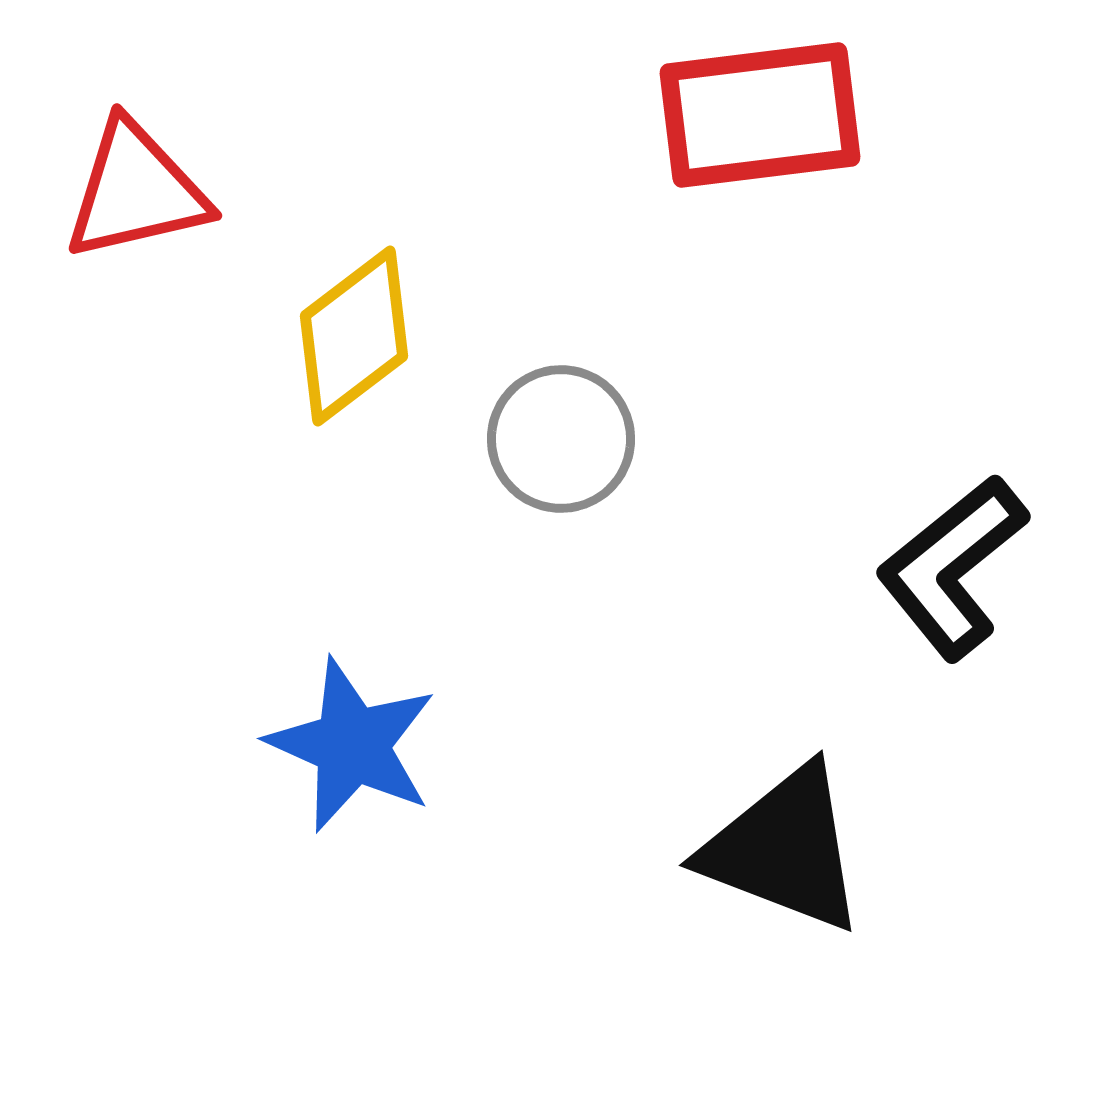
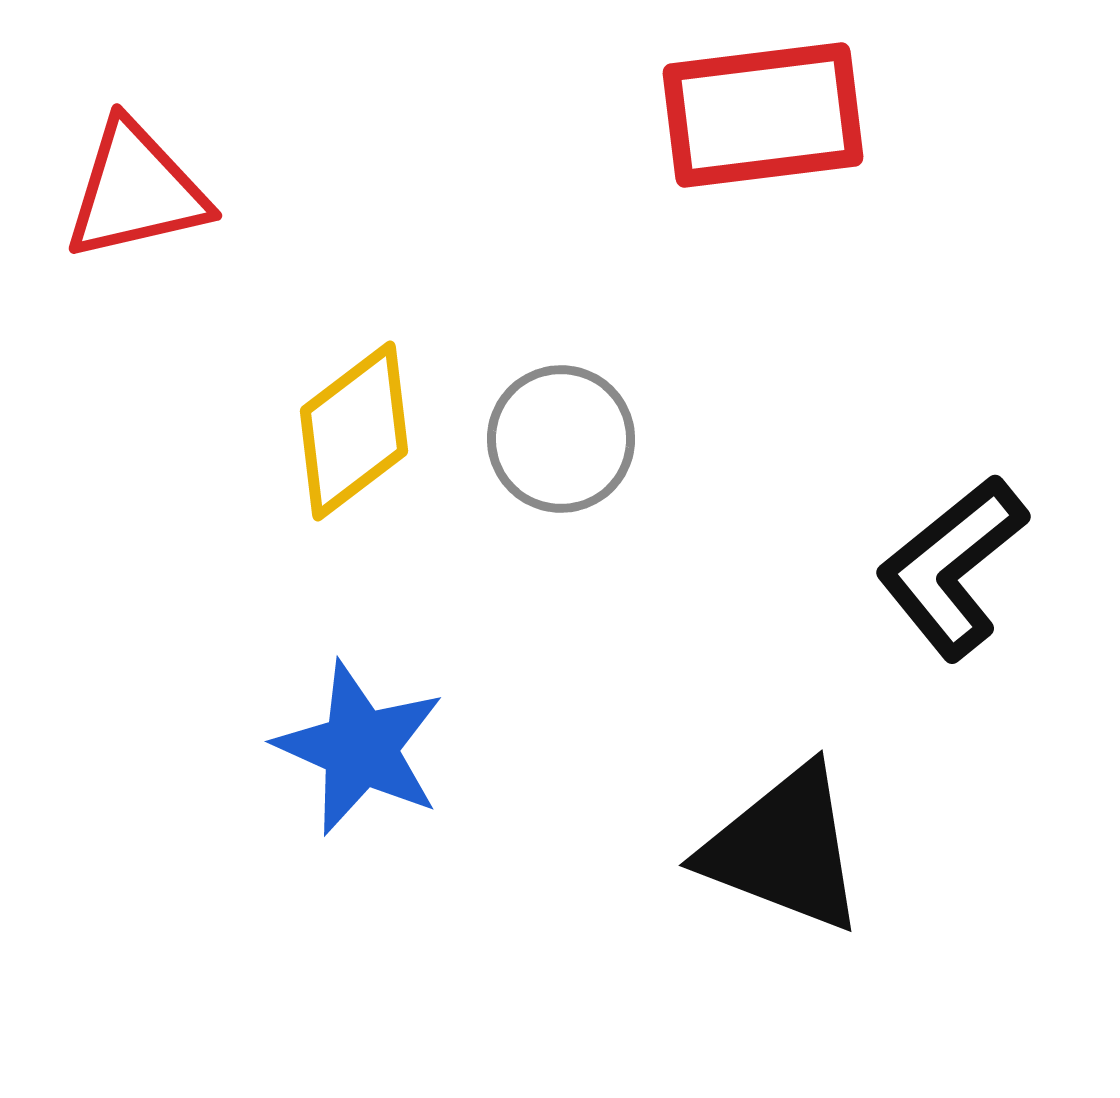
red rectangle: moved 3 px right
yellow diamond: moved 95 px down
blue star: moved 8 px right, 3 px down
